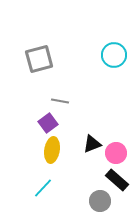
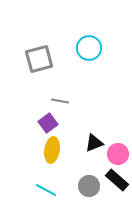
cyan circle: moved 25 px left, 7 px up
black triangle: moved 2 px right, 1 px up
pink circle: moved 2 px right, 1 px down
cyan line: moved 3 px right, 2 px down; rotated 75 degrees clockwise
gray circle: moved 11 px left, 15 px up
